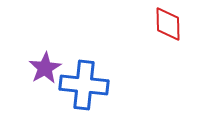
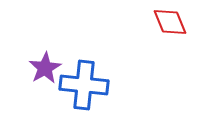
red diamond: moved 2 px right, 2 px up; rotated 21 degrees counterclockwise
